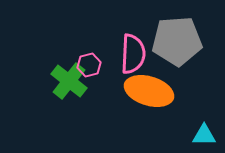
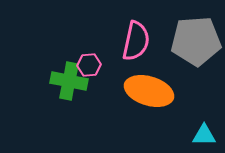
gray pentagon: moved 19 px right
pink semicircle: moved 3 px right, 13 px up; rotated 9 degrees clockwise
pink hexagon: rotated 10 degrees clockwise
green cross: rotated 27 degrees counterclockwise
